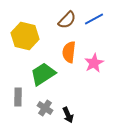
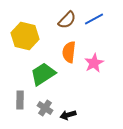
gray rectangle: moved 2 px right, 3 px down
black arrow: rotated 98 degrees clockwise
